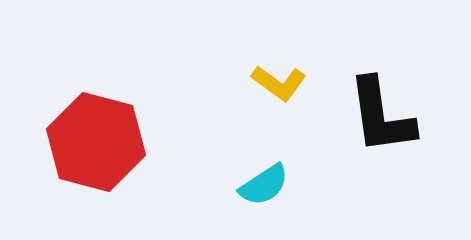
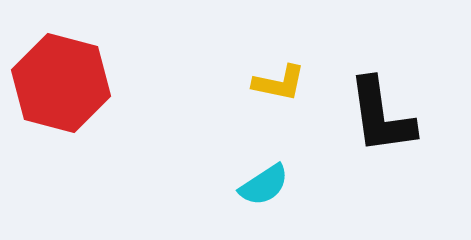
yellow L-shape: rotated 24 degrees counterclockwise
red hexagon: moved 35 px left, 59 px up
